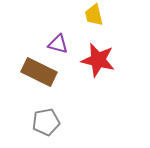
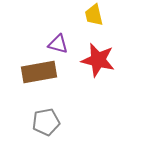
brown rectangle: rotated 36 degrees counterclockwise
